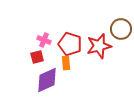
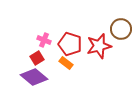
red square: moved 1 px down; rotated 16 degrees counterclockwise
orange rectangle: rotated 48 degrees counterclockwise
purple diamond: moved 13 px left, 3 px up; rotated 64 degrees clockwise
